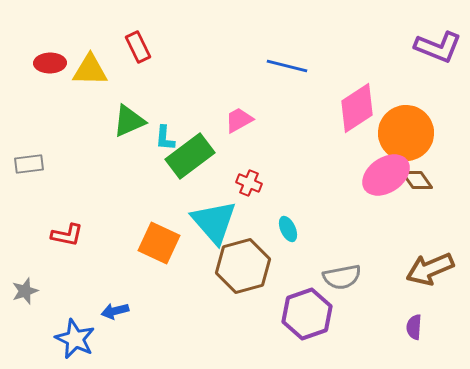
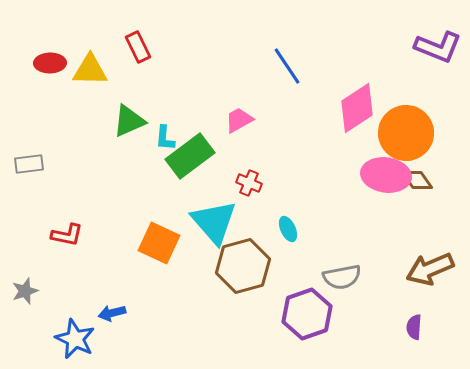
blue line: rotated 42 degrees clockwise
pink ellipse: rotated 42 degrees clockwise
blue arrow: moved 3 px left, 2 px down
